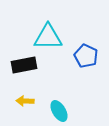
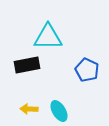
blue pentagon: moved 1 px right, 14 px down
black rectangle: moved 3 px right
yellow arrow: moved 4 px right, 8 px down
